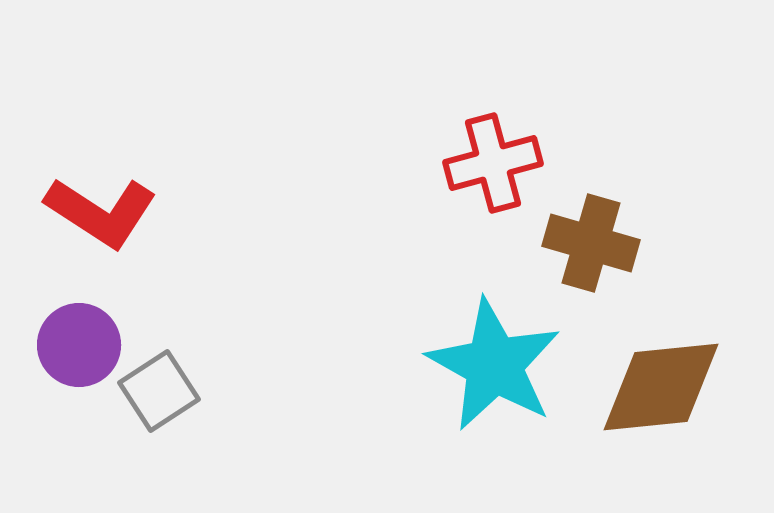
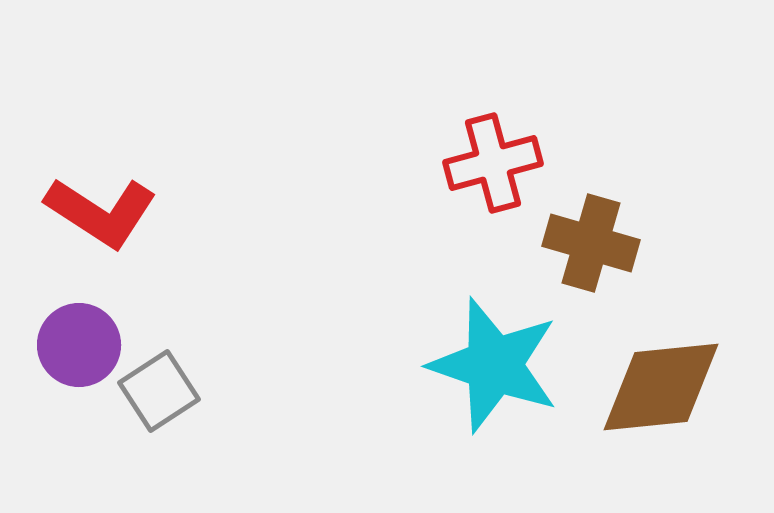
cyan star: rotated 10 degrees counterclockwise
